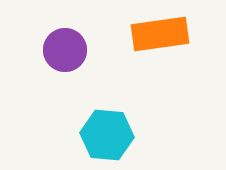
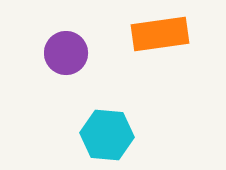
purple circle: moved 1 px right, 3 px down
